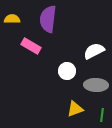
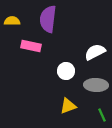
yellow semicircle: moved 2 px down
pink rectangle: rotated 18 degrees counterclockwise
white semicircle: moved 1 px right, 1 px down
white circle: moved 1 px left
yellow triangle: moved 7 px left, 3 px up
green line: rotated 32 degrees counterclockwise
